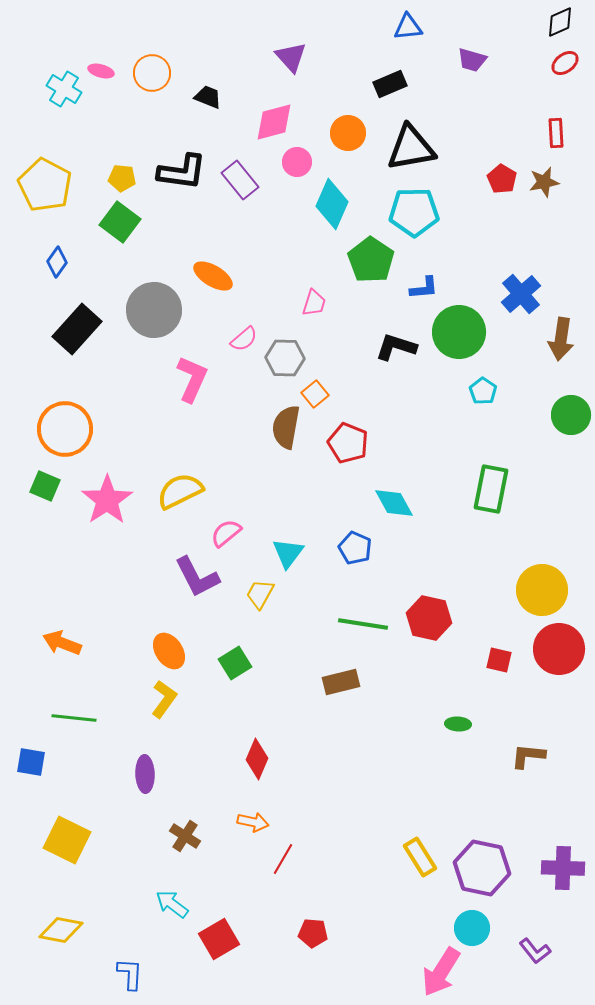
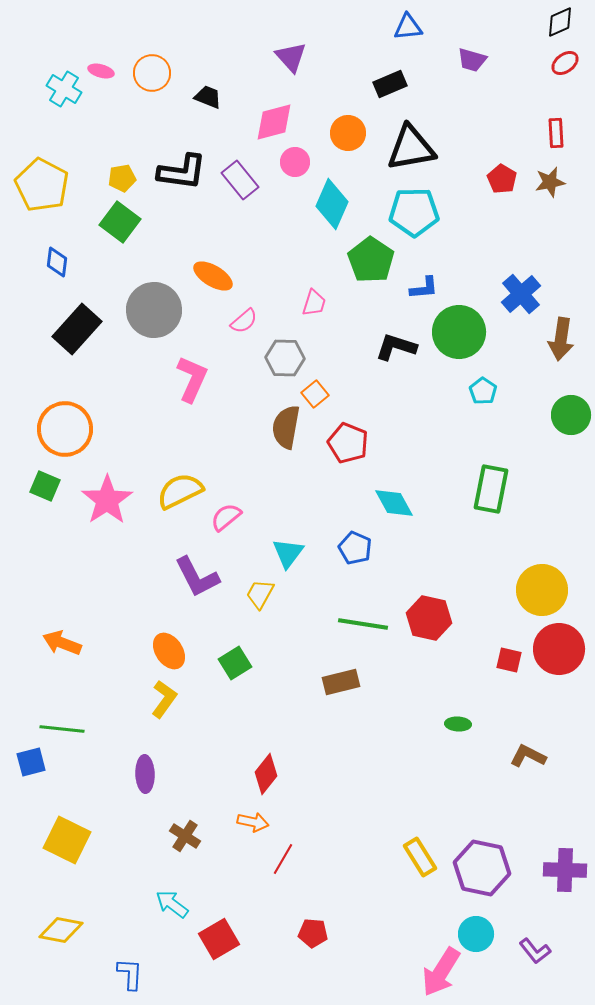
pink circle at (297, 162): moved 2 px left
yellow pentagon at (122, 178): rotated 16 degrees counterclockwise
brown star at (544, 182): moved 6 px right
yellow pentagon at (45, 185): moved 3 px left
blue diamond at (57, 262): rotated 28 degrees counterclockwise
pink semicircle at (244, 339): moved 18 px up
pink semicircle at (226, 533): moved 16 px up
red square at (499, 660): moved 10 px right
green line at (74, 718): moved 12 px left, 11 px down
brown L-shape at (528, 756): rotated 21 degrees clockwise
red diamond at (257, 759): moved 9 px right, 15 px down; rotated 15 degrees clockwise
blue square at (31, 762): rotated 24 degrees counterclockwise
purple cross at (563, 868): moved 2 px right, 2 px down
cyan circle at (472, 928): moved 4 px right, 6 px down
